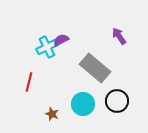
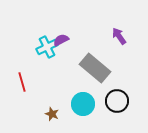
red line: moved 7 px left; rotated 30 degrees counterclockwise
